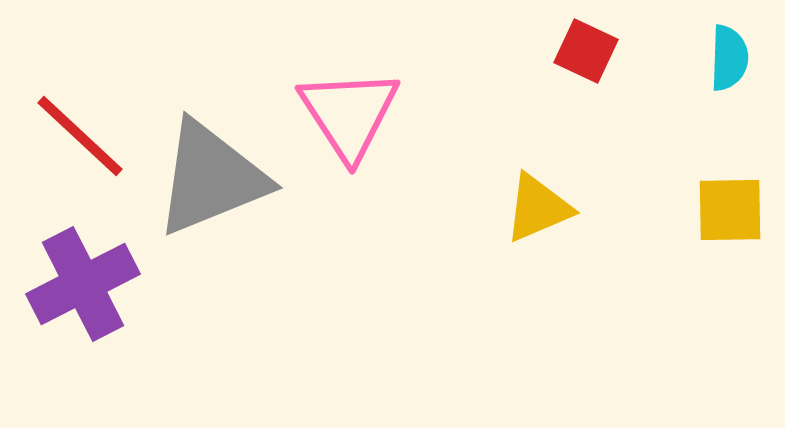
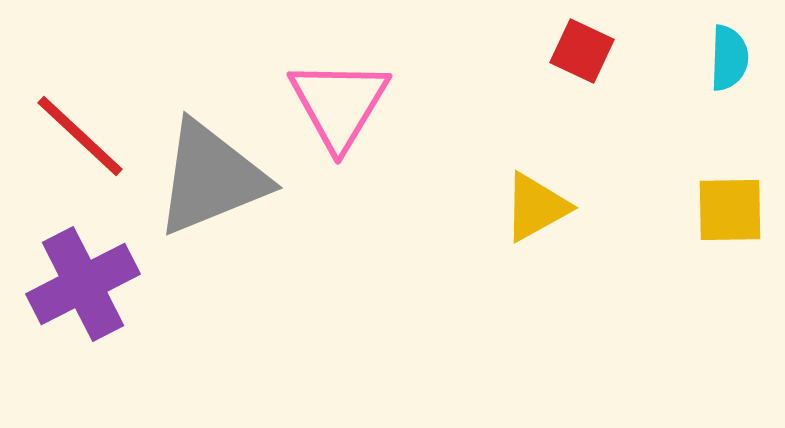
red square: moved 4 px left
pink triangle: moved 10 px left, 10 px up; rotated 4 degrees clockwise
yellow triangle: moved 2 px left, 1 px up; rotated 6 degrees counterclockwise
